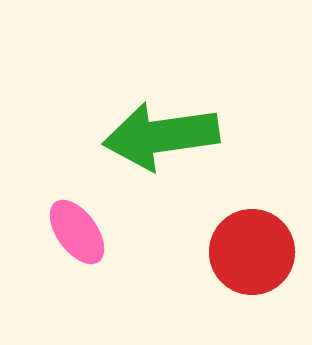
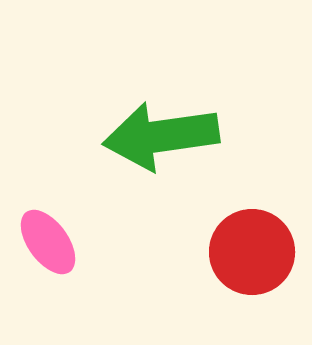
pink ellipse: moved 29 px left, 10 px down
